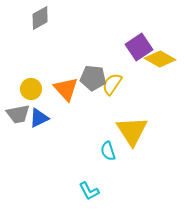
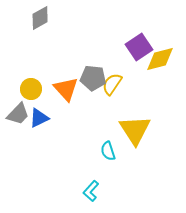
yellow diamond: rotated 44 degrees counterclockwise
gray trapezoid: rotated 35 degrees counterclockwise
yellow triangle: moved 3 px right, 1 px up
cyan L-shape: moved 2 px right; rotated 70 degrees clockwise
